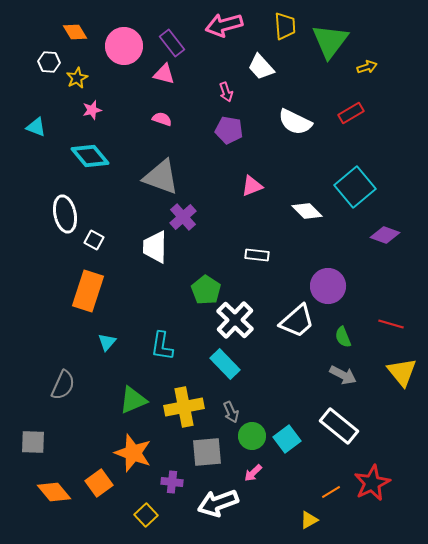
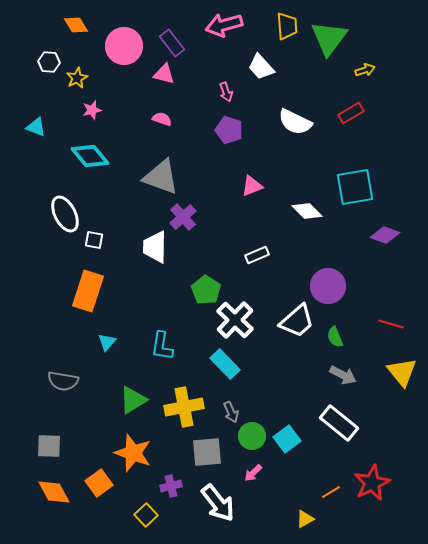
yellow trapezoid at (285, 26): moved 2 px right
orange diamond at (75, 32): moved 1 px right, 7 px up
green triangle at (330, 41): moved 1 px left, 3 px up
yellow arrow at (367, 67): moved 2 px left, 3 px down
purple pentagon at (229, 130): rotated 8 degrees clockwise
cyan square at (355, 187): rotated 30 degrees clockwise
white ellipse at (65, 214): rotated 15 degrees counterclockwise
white square at (94, 240): rotated 18 degrees counterclockwise
white rectangle at (257, 255): rotated 30 degrees counterclockwise
green semicircle at (343, 337): moved 8 px left
gray semicircle at (63, 385): moved 4 px up; rotated 76 degrees clockwise
green triangle at (133, 400): rotated 8 degrees counterclockwise
white rectangle at (339, 426): moved 3 px up
gray square at (33, 442): moved 16 px right, 4 px down
purple cross at (172, 482): moved 1 px left, 4 px down; rotated 20 degrees counterclockwise
orange diamond at (54, 492): rotated 12 degrees clockwise
white arrow at (218, 503): rotated 108 degrees counterclockwise
yellow triangle at (309, 520): moved 4 px left, 1 px up
